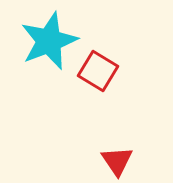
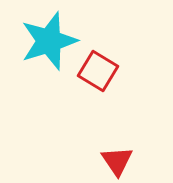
cyan star: rotated 4 degrees clockwise
